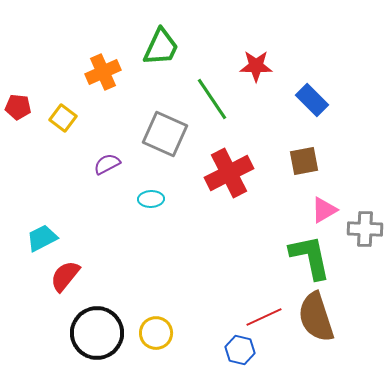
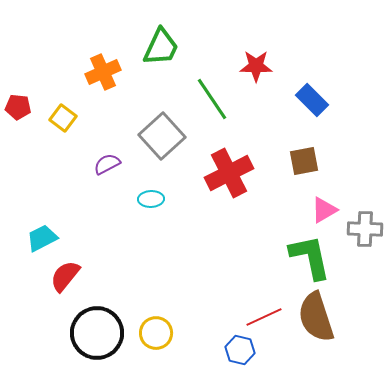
gray square: moved 3 px left, 2 px down; rotated 24 degrees clockwise
